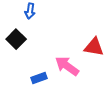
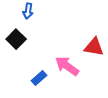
blue arrow: moved 2 px left
blue rectangle: rotated 21 degrees counterclockwise
